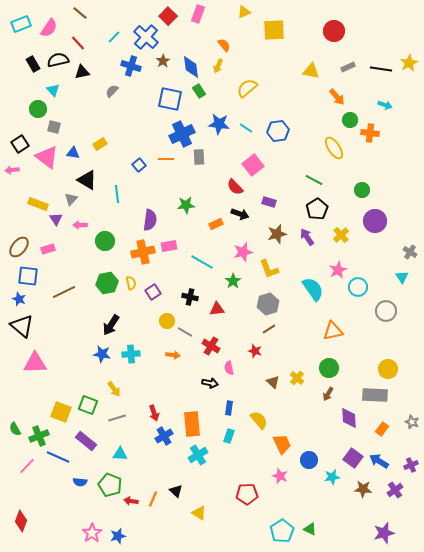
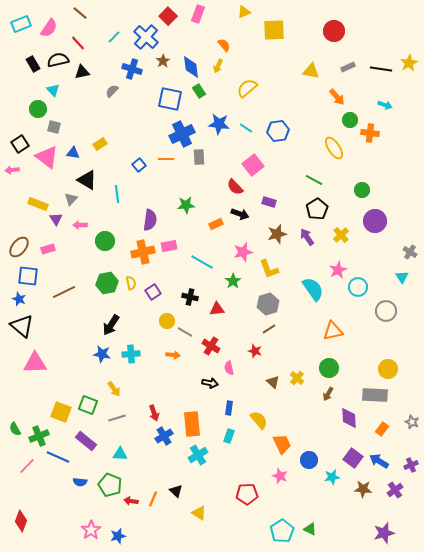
blue cross at (131, 66): moved 1 px right, 3 px down
pink star at (92, 533): moved 1 px left, 3 px up
